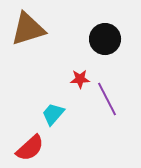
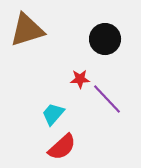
brown triangle: moved 1 px left, 1 px down
purple line: rotated 16 degrees counterclockwise
red semicircle: moved 32 px right, 1 px up
